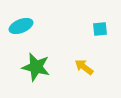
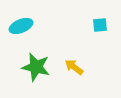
cyan square: moved 4 px up
yellow arrow: moved 10 px left
